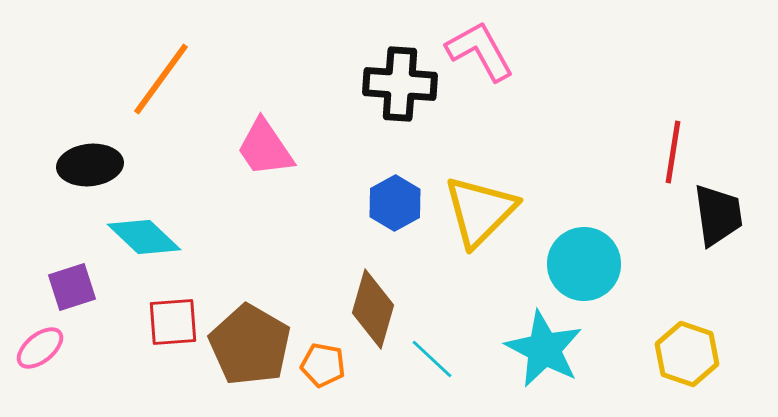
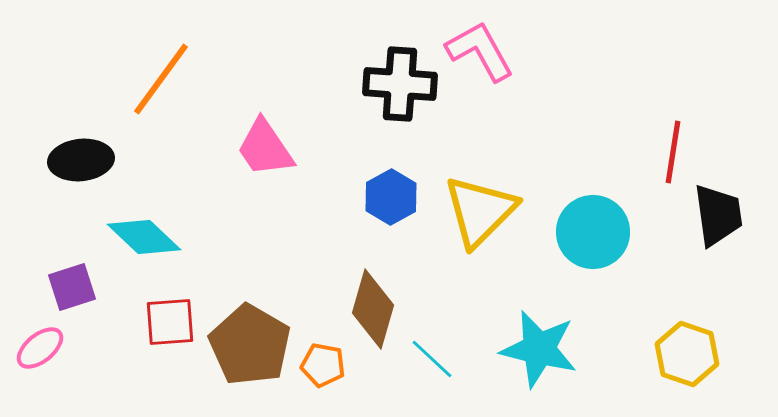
black ellipse: moved 9 px left, 5 px up
blue hexagon: moved 4 px left, 6 px up
cyan circle: moved 9 px right, 32 px up
red square: moved 3 px left
cyan star: moved 5 px left; rotated 14 degrees counterclockwise
